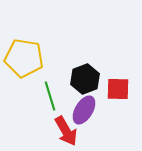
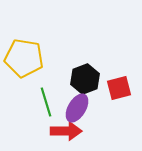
red square: moved 1 px right, 1 px up; rotated 15 degrees counterclockwise
green line: moved 4 px left, 6 px down
purple ellipse: moved 7 px left, 2 px up
red arrow: rotated 60 degrees counterclockwise
